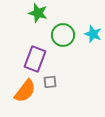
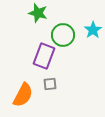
cyan star: moved 4 px up; rotated 18 degrees clockwise
purple rectangle: moved 9 px right, 3 px up
gray square: moved 2 px down
orange semicircle: moved 2 px left, 4 px down; rotated 10 degrees counterclockwise
